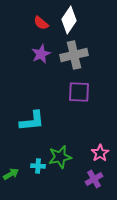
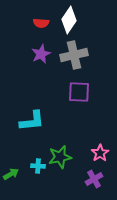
red semicircle: rotated 35 degrees counterclockwise
